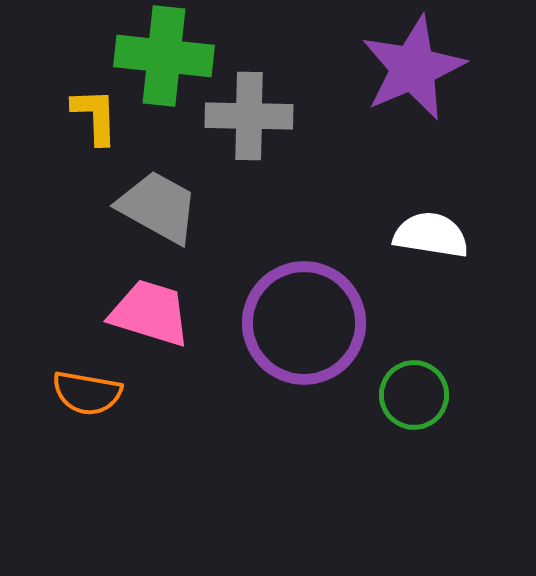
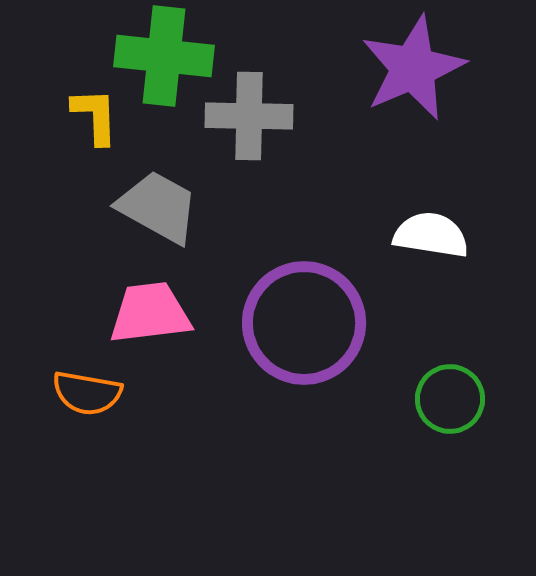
pink trapezoid: rotated 24 degrees counterclockwise
green circle: moved 36 px right, 4 px down
